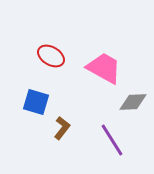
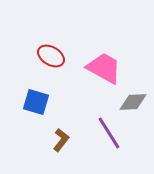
brown L-shape: moved 1 px left, 12 px down
purple line: moved 3 px left, 7 px up
